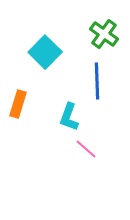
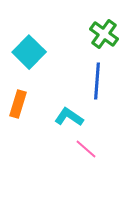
cyan square: moved 16 px left
blue line: rotated 6 degrees clockwise
cyan L-shape: rotated 104 degrees clockwise
